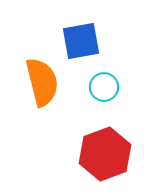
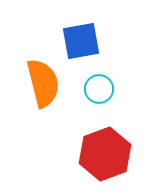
orange semicircle: moved 1 px right, 1 px down
cyan circle: moved 5 px left, 2 px down
